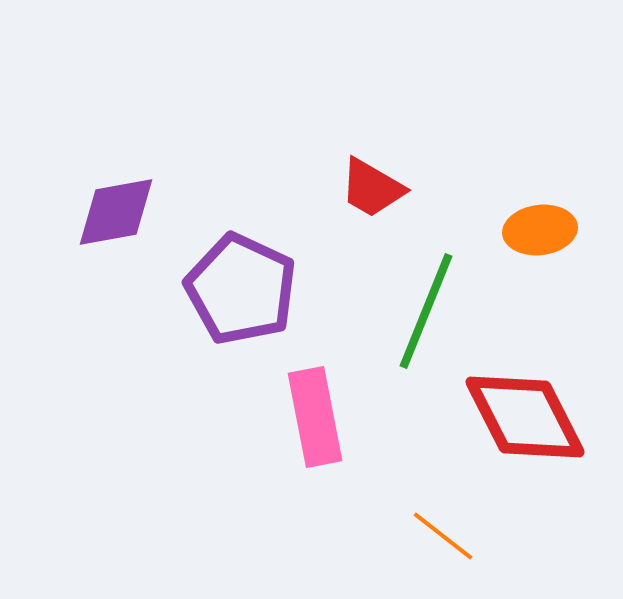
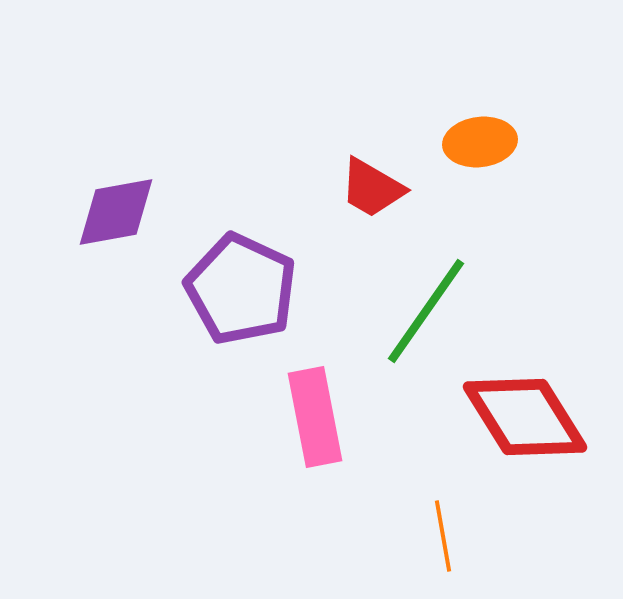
orange ellipse: moved 60 px left, 88 px up
green line: rotated 13 degrees clockwise
red diamond: rotated 5 degrees counterclockwise
orange line: rotated 42 degrees clockwise
